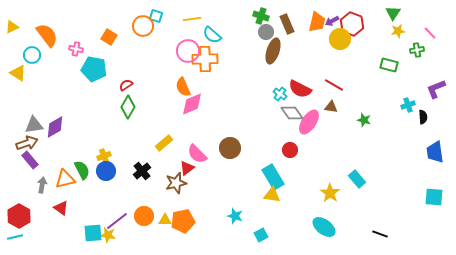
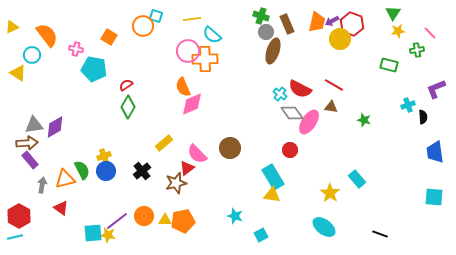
brown arrow at (27, 143): rotated 15 degrees clockwise
